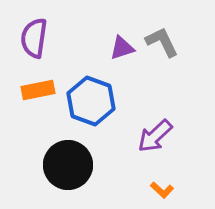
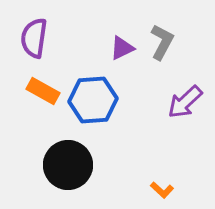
gray L-shape: rotated 54 degrees clockwise
purple triangle: rotated 8 degrees counterclockwise
orange rectangle: moved 5 px right, 1 px down; rotated 40 degrees clockwise
blue hexagon: moved 2 px right, 1 px up; rotated 24 degrees counterclockwise
purple arrow: moved 30 px right, 34 px up
